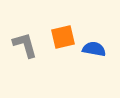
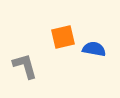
gray L-shape: moved 21 px down
